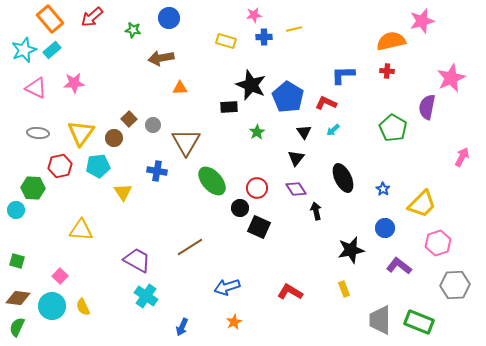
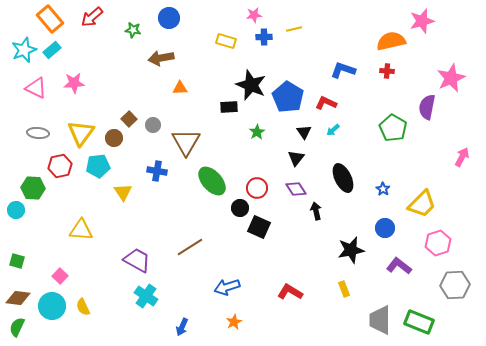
blue L-shape at (343, 75): moved 5 px up; rotated 20 degrees clockwise
